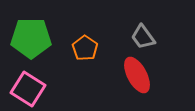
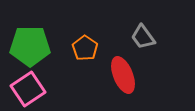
green pentagon: moved 1 px left, 8 px down
red ellipse: moved 14 px left; rotated 6 degrees clockwise
pink square: rotated 24 degrees clockwise
